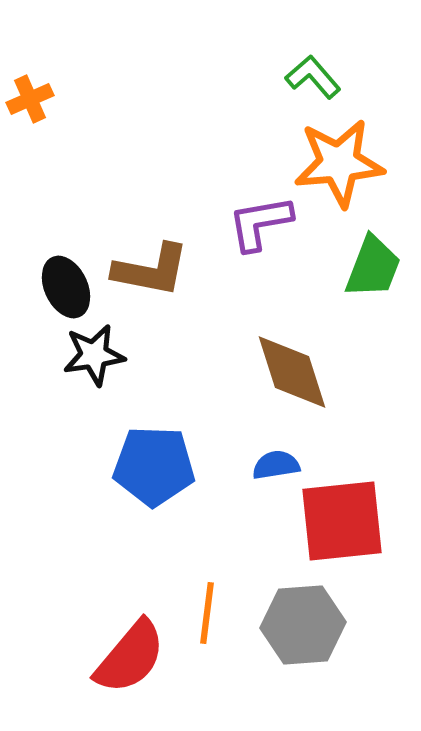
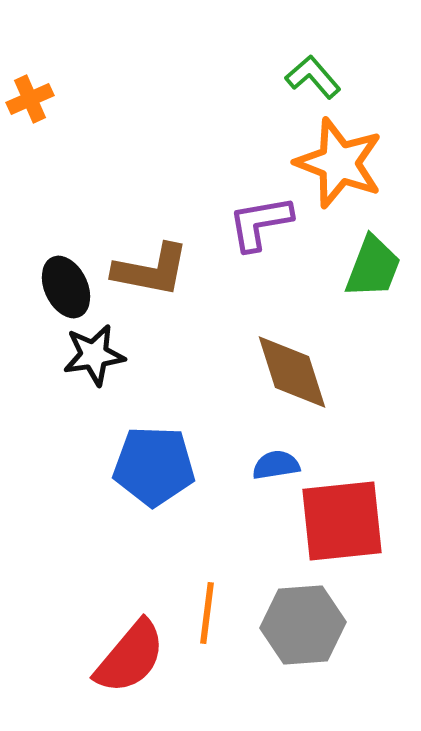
orange star: rotated 26 degrees clockwise
